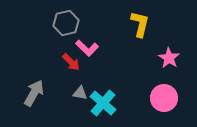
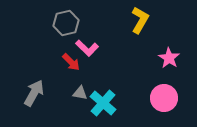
yellow L-shape: moved 4 px up; rotated 16 degrees clockwise
